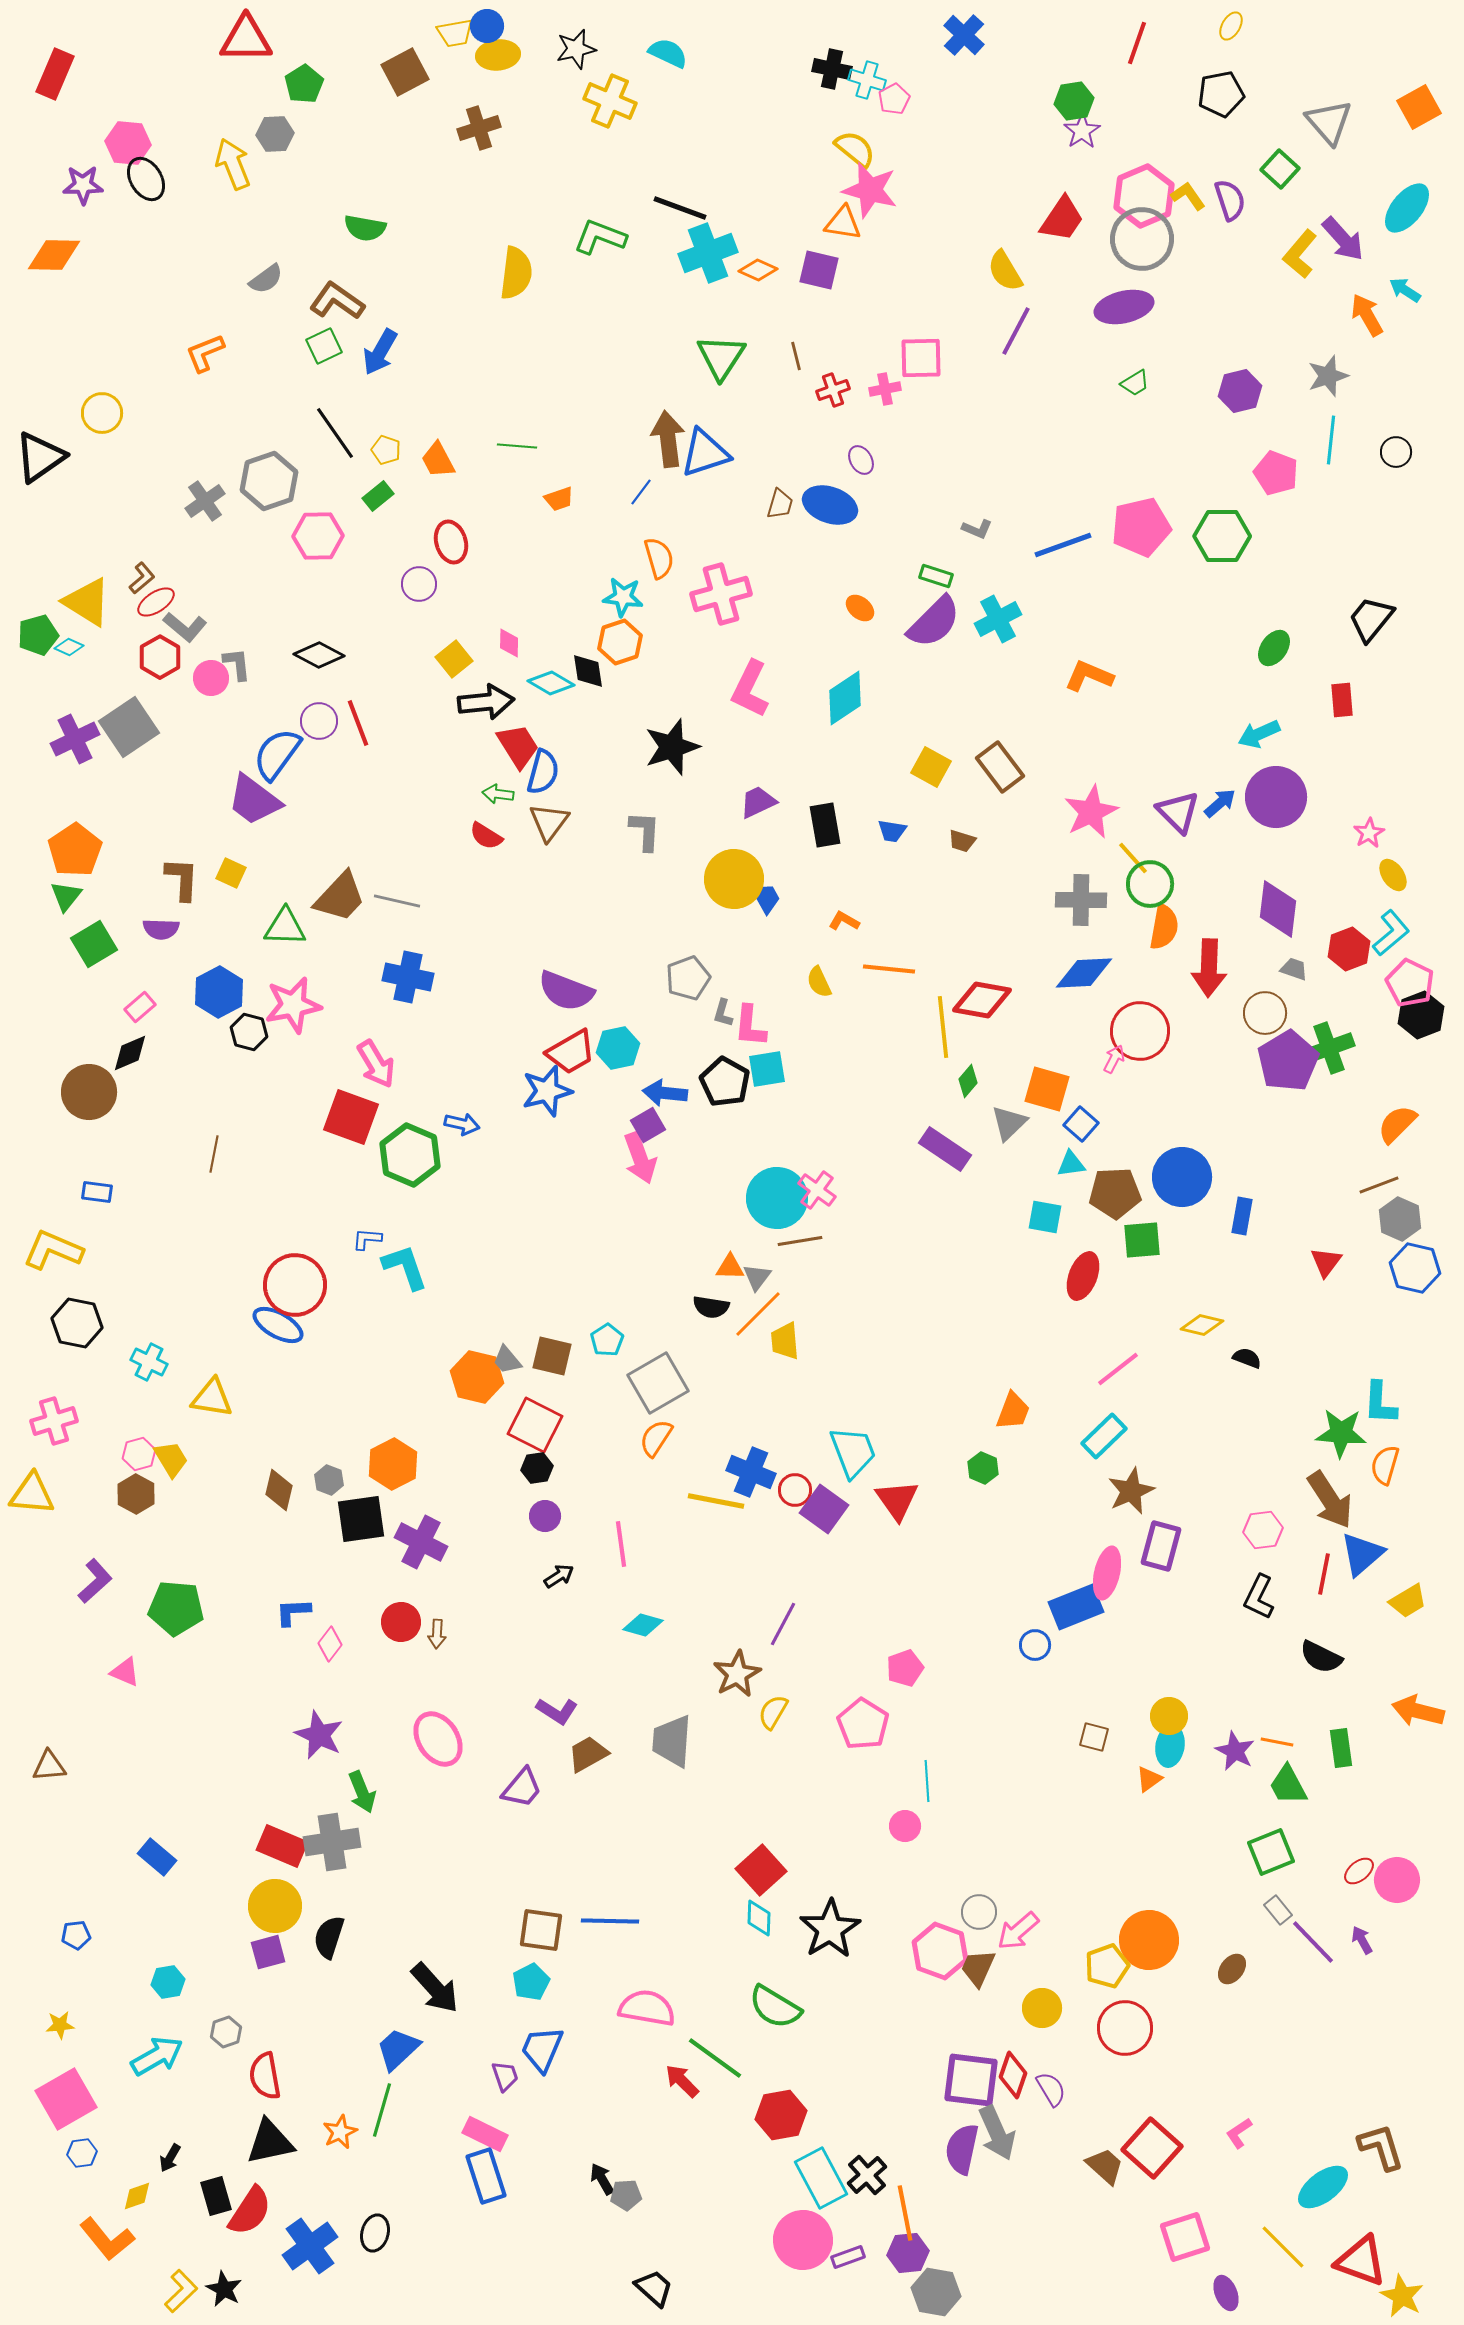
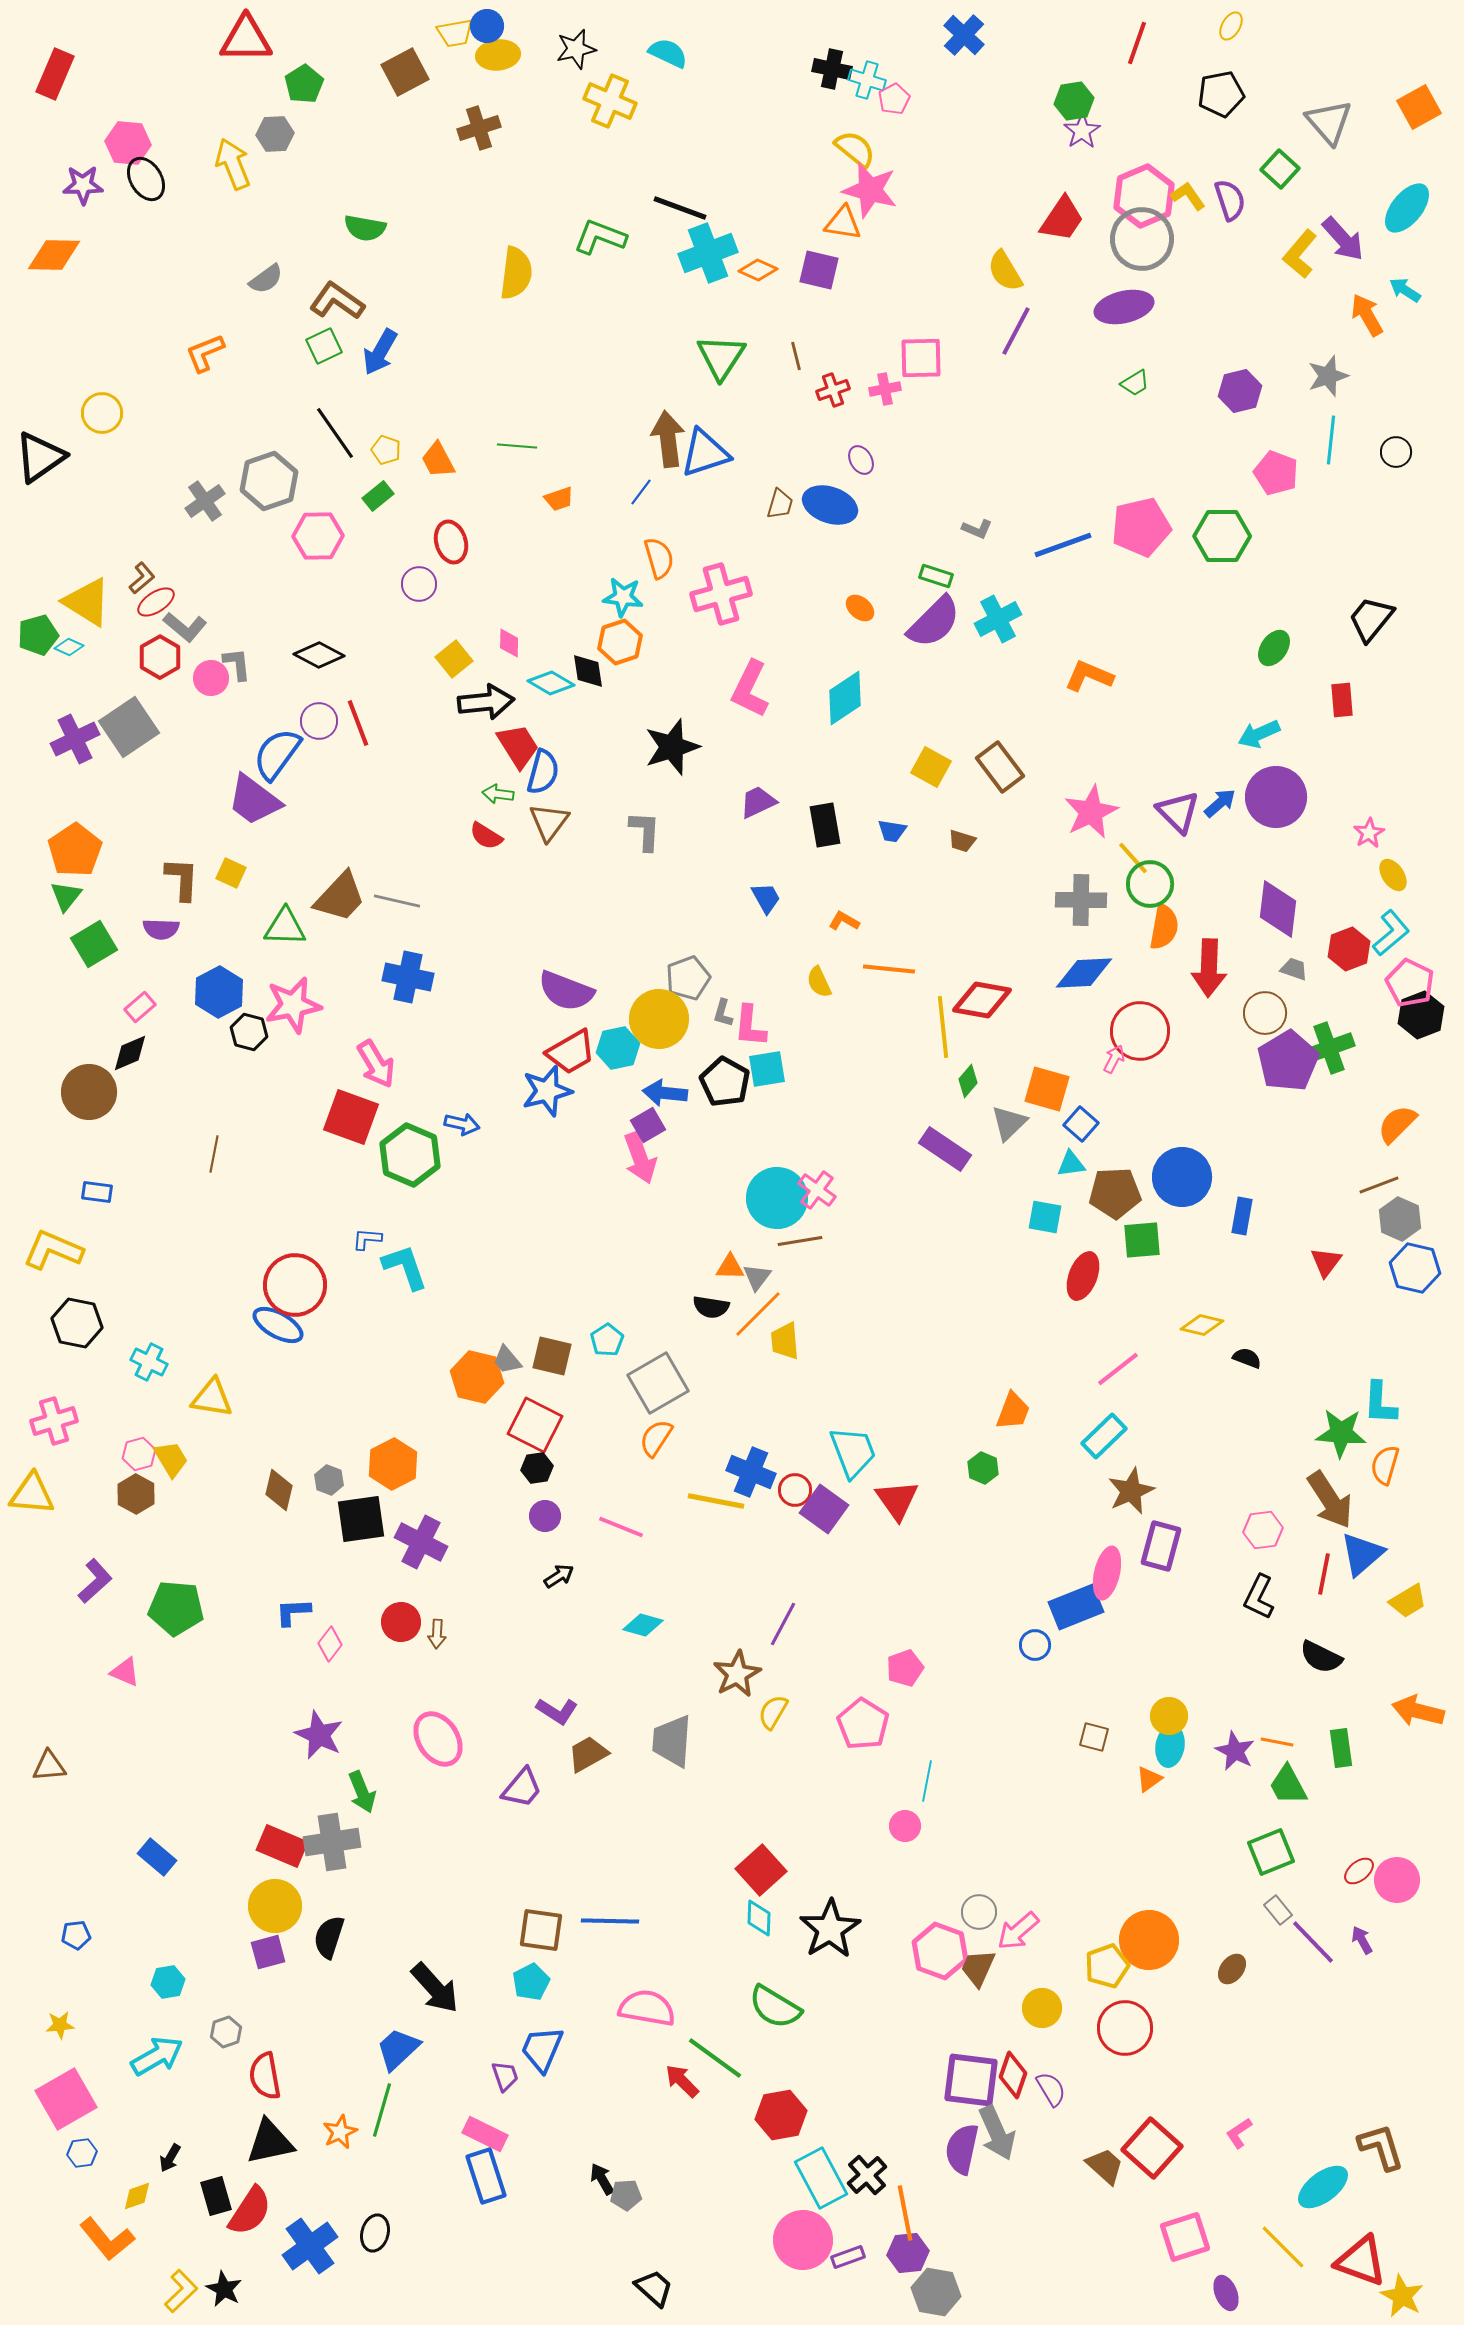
yellow circle at (734, 879): moved 75 px left, 140 px down
pink line at (621, 1544): moved 17 px up; rotated 60 degrees counterclockwise
cyan line at (927, 1781): rotated 15 degrees clockwise
